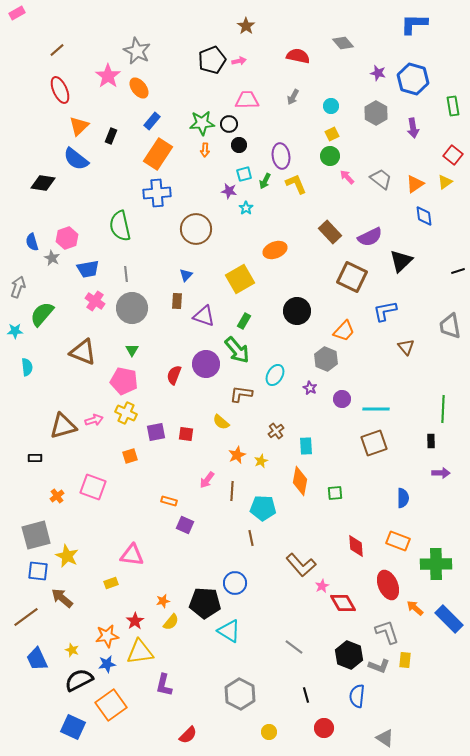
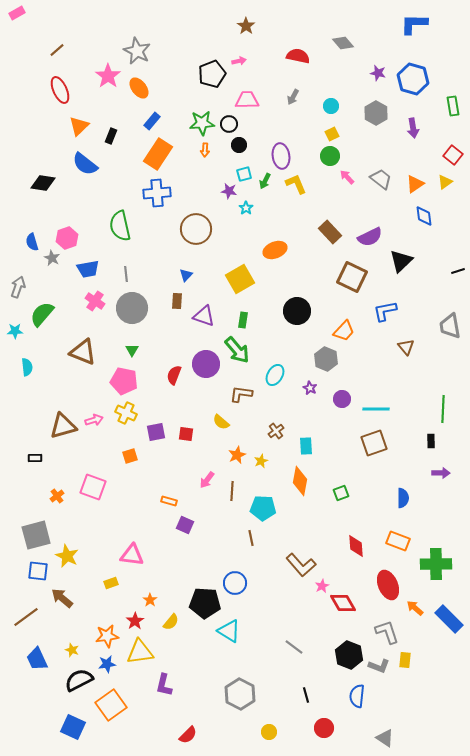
black pentagon at (212, 60): moved 14 px down
blue semicircle at (76, 159): moved 9 px right, 5 px down
green rectangle at (244, 321): moved 1 px left, 1 px up; rotated 21 degrees counterclockwise
green square at (335, 493): moved 6 px right; rotated 14 degrees counterclockwise
orange star at (163, 601): moved 13 px left, 1 px up; rotated 24 degrees counterclockwise
